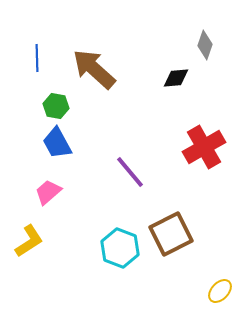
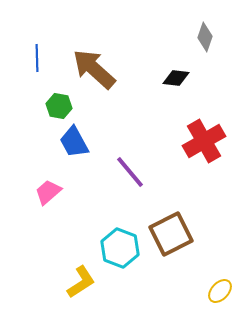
gray diamond: moved 8 px up
black diamond: rotated 12 degrees clockwise
green hexagon: moved 3 px right
blue trapezoid: moved 17 px right, 1 px up
red cross: moved 6 px up
yellow L-shape: moved 52 px right, 41 px down
